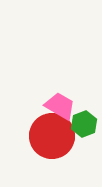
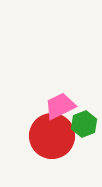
pink trapezoid: rotated 56 degrees counterclockwise
